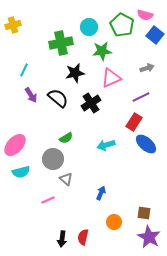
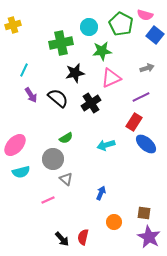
green pentagon: moved 1 px left, 1 px up
black arrow: rotated 49 degrees counterclockwise
